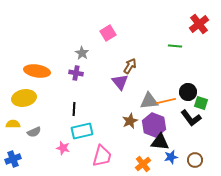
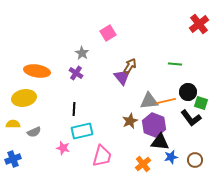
green line: moved 18 px down
purple cross: rotated 24 degrees clockwise
purple triangle: moved 2 px right, 5 px up
